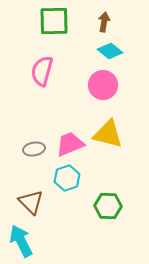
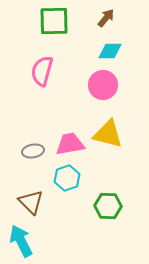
brown arrow: moved 2 px right, 4 px up; rotated 30 degrees clockwise
cyan diamond: rotated 40 degrees counterclockwise
pink trapezoid: rotated 12 degrees clockwise
gray ellipse: moved 1 px left, 2 px down
